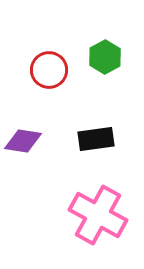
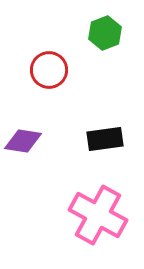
green hexagon: moved 24 px up; rotated 8 degrees clockwise
black rectangle: moved 9 px right
